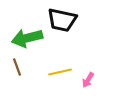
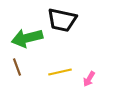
pink arrow: moved 1 px right, 1 px up
